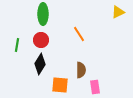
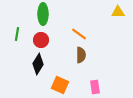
yellow triangle: rotated 24 degrees clockwise
orange line: rotated 21 degrees counterclockwise
green line: moved 11 px up
black diamond: moved 2 px left
brown semicircle: moved 15 px up
orange square: rotated 18 degrees clockwise
